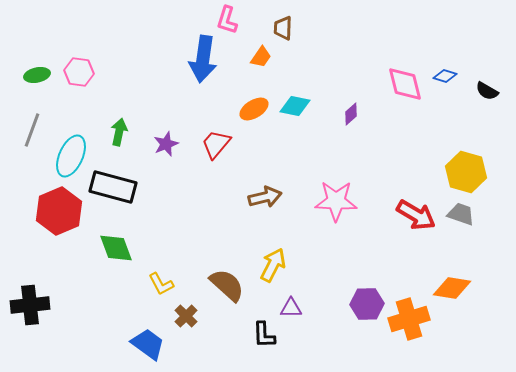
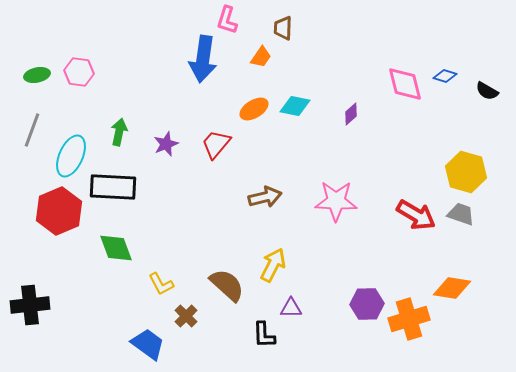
black rectangle: rotated 12 degrees counterclockwise
